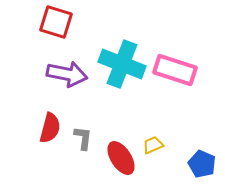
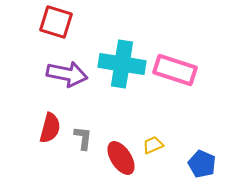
cyan cross: rotated 12 degrees counterclockwise
